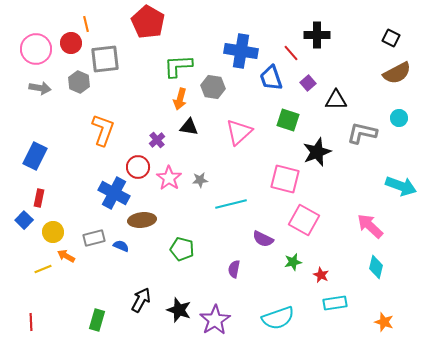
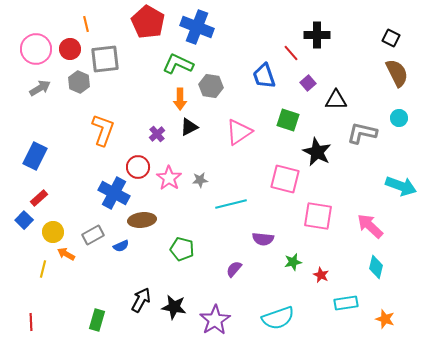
red circle at (71, 43): moved 1 px left, 6 px down
blue cross at (241, 51): moved 44 px left, 24 px up; rotated 12 degrees clockwise
green L-shape at (178, 66): moved 2 px up; rotated 28 degrees clockwise
brown semicircle at (397, 73): rotated 88 degrees counterclockwise
blue trapezoid at (271, 78): moved 7 px left, 2 px up
gray hexagon at (213, 87): moved 2 px left, 1 px up
gray arrow at (40, 88): rotated 40 degrees counterclockwise
orange arrow at (180, 99): rotated 15 degrees counterclockwise
black triangle at (189, 127): rotated 36 degrees counterclockwise
pink triangle at (239, 132): rotated 8 degrees clockwise
purple cross at (157, 140): moved 6 px up
black star at (317, 152): rotated 24 degrees counterclockwise
red rectangle at (39, 198): rotated 36 degrees clockwise
pink square at (304, 220): moved 14 px right, 4 px up; rotated 20 degrees counterclockwise
gray rectangle at (94, 238): moved 1 px left, 3 px up; rotated 15 degrees counterclockwise
purple semicircle at (263, 239): rotated 20 degrees counterclockwise
blue semicircle at (121, 246): rotated 133 degrees clockwise
orange arrow at (66, 256): moved 2 px up
yellow line at (43, 269): rotated 54 degrees counterclockwise
purple semicircle at (234, 269): rotated 30 degrees clockwise
cyan rectangle at (335, 303): moved 11 px right
black star at (179, 310): moved 5 px left, 3 px up; rotated 10 degrees counterclockwise
orange star at (384, 322): moved 1 px right, 3 px up
